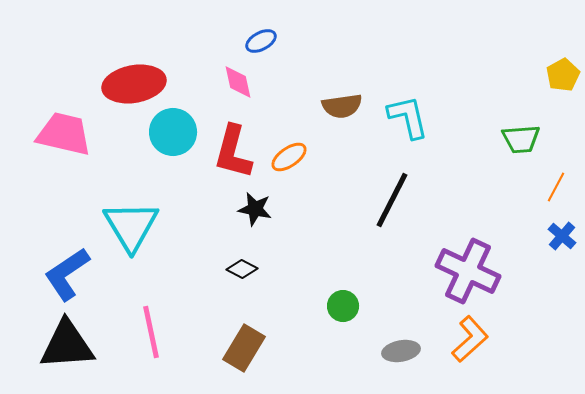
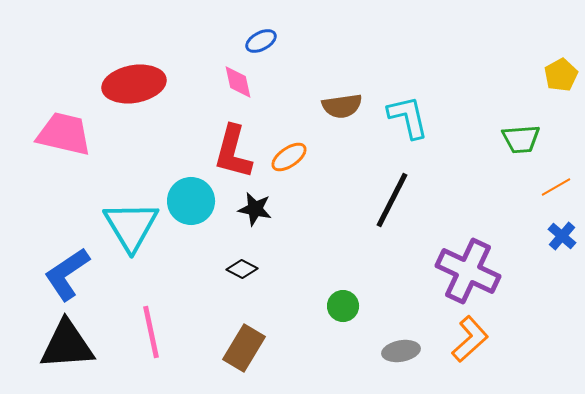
yellow pentagon: moved 2 px left
cyan circle: moved 18 px right, 69 px down
orange line: rotated 32 degrees clockwise
